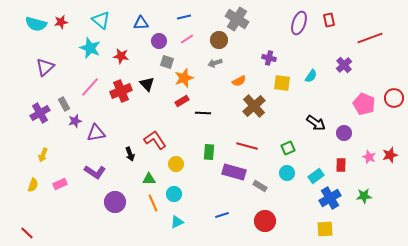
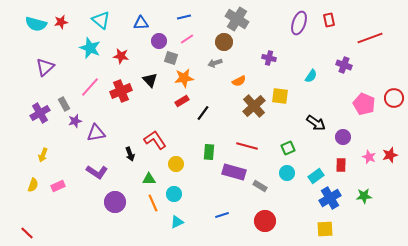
brown circle at (219, 40): moved 5 px right, 2 px down
gray square at (167, 62): moved 4 px right, 4 px up
purple cross at (344, 65): rotated 28 degrees counterclockwise
orange star at (184, 78): rotated 12 degrees clockwise
yellow square at (282, 83): moved 2 px left, 13 px down
black triangle at (147, 84): moved 3 px right, 4 px up
black line at (203, 113): rotated 56 degrees counterclockwise
purple circle at (344, 133): moved 1 px left, 4 px down
purple L-shape at (95, 172): moved 2 px right
pink rectangle at (60, 184): moved 2 px left, 2 px down
